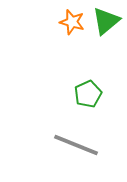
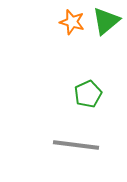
gray line: rotated 15 degrees counterclockwise
